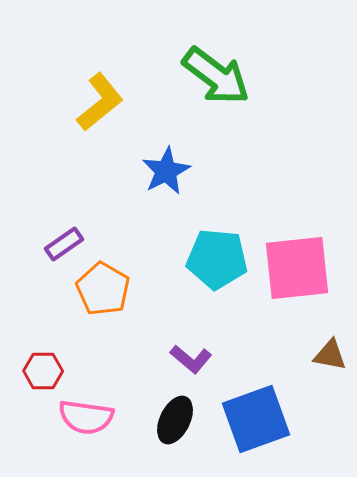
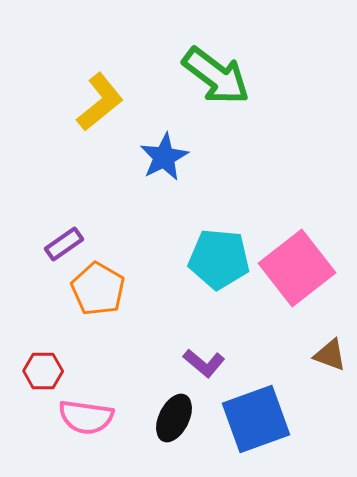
blue star: moved 2 px left, 14 px up
cyan pentagon: moved 2 px right
pink square: rotated 32 degrees counterclockwise
orange pentagon: moved 5 px left
brown triangle: rotated 9 degrees clockwise
purple L-shape: moved 13 px right, 4 px down
black ellipse: moved 1 px left, 2 px up
